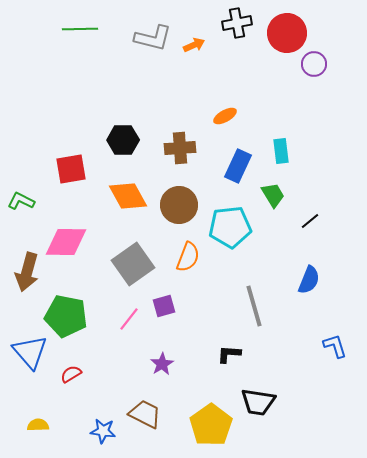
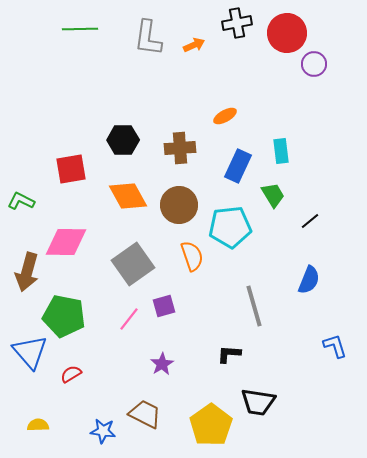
gray L-shape: moved 5 px left; rotated 84 degrees clockwise
orange semicircle: moved 4 px right, 1 px up; rotated 40 degrees counterclockwise
green pentagon: moved 2 px left
